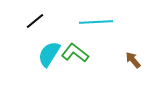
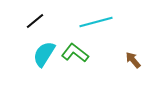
cyan line: rotated 12 degrees counterclockwise
cyan semicircle: moved 5 px left
